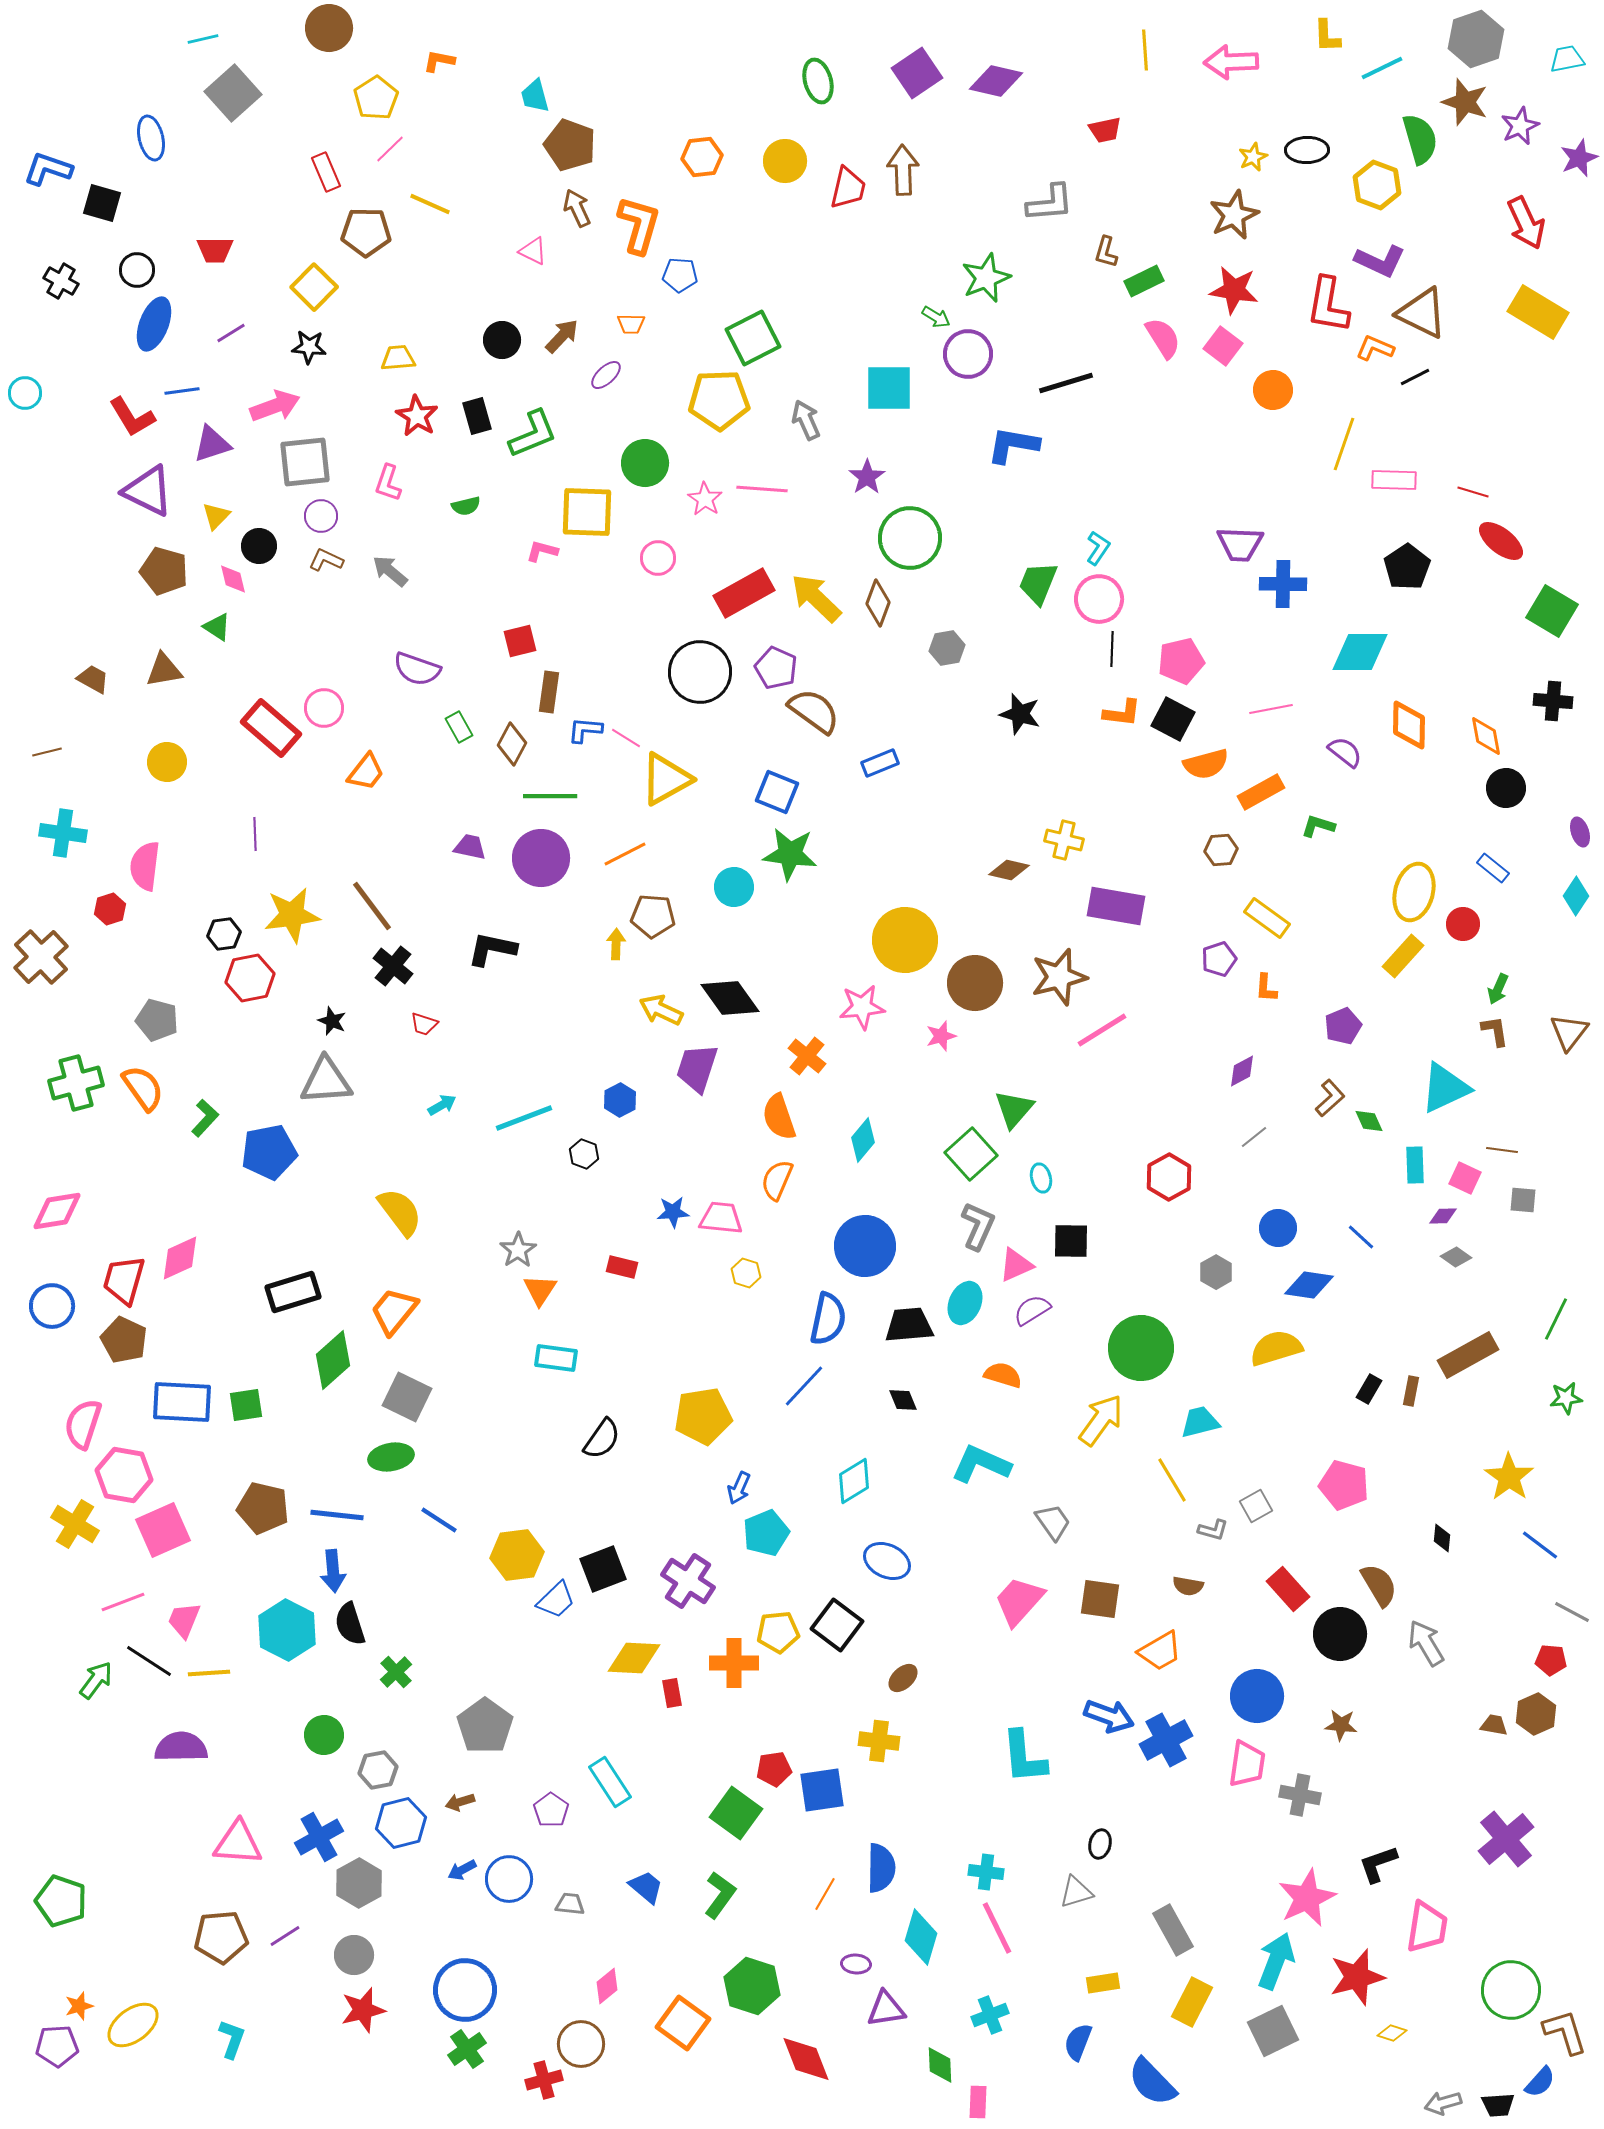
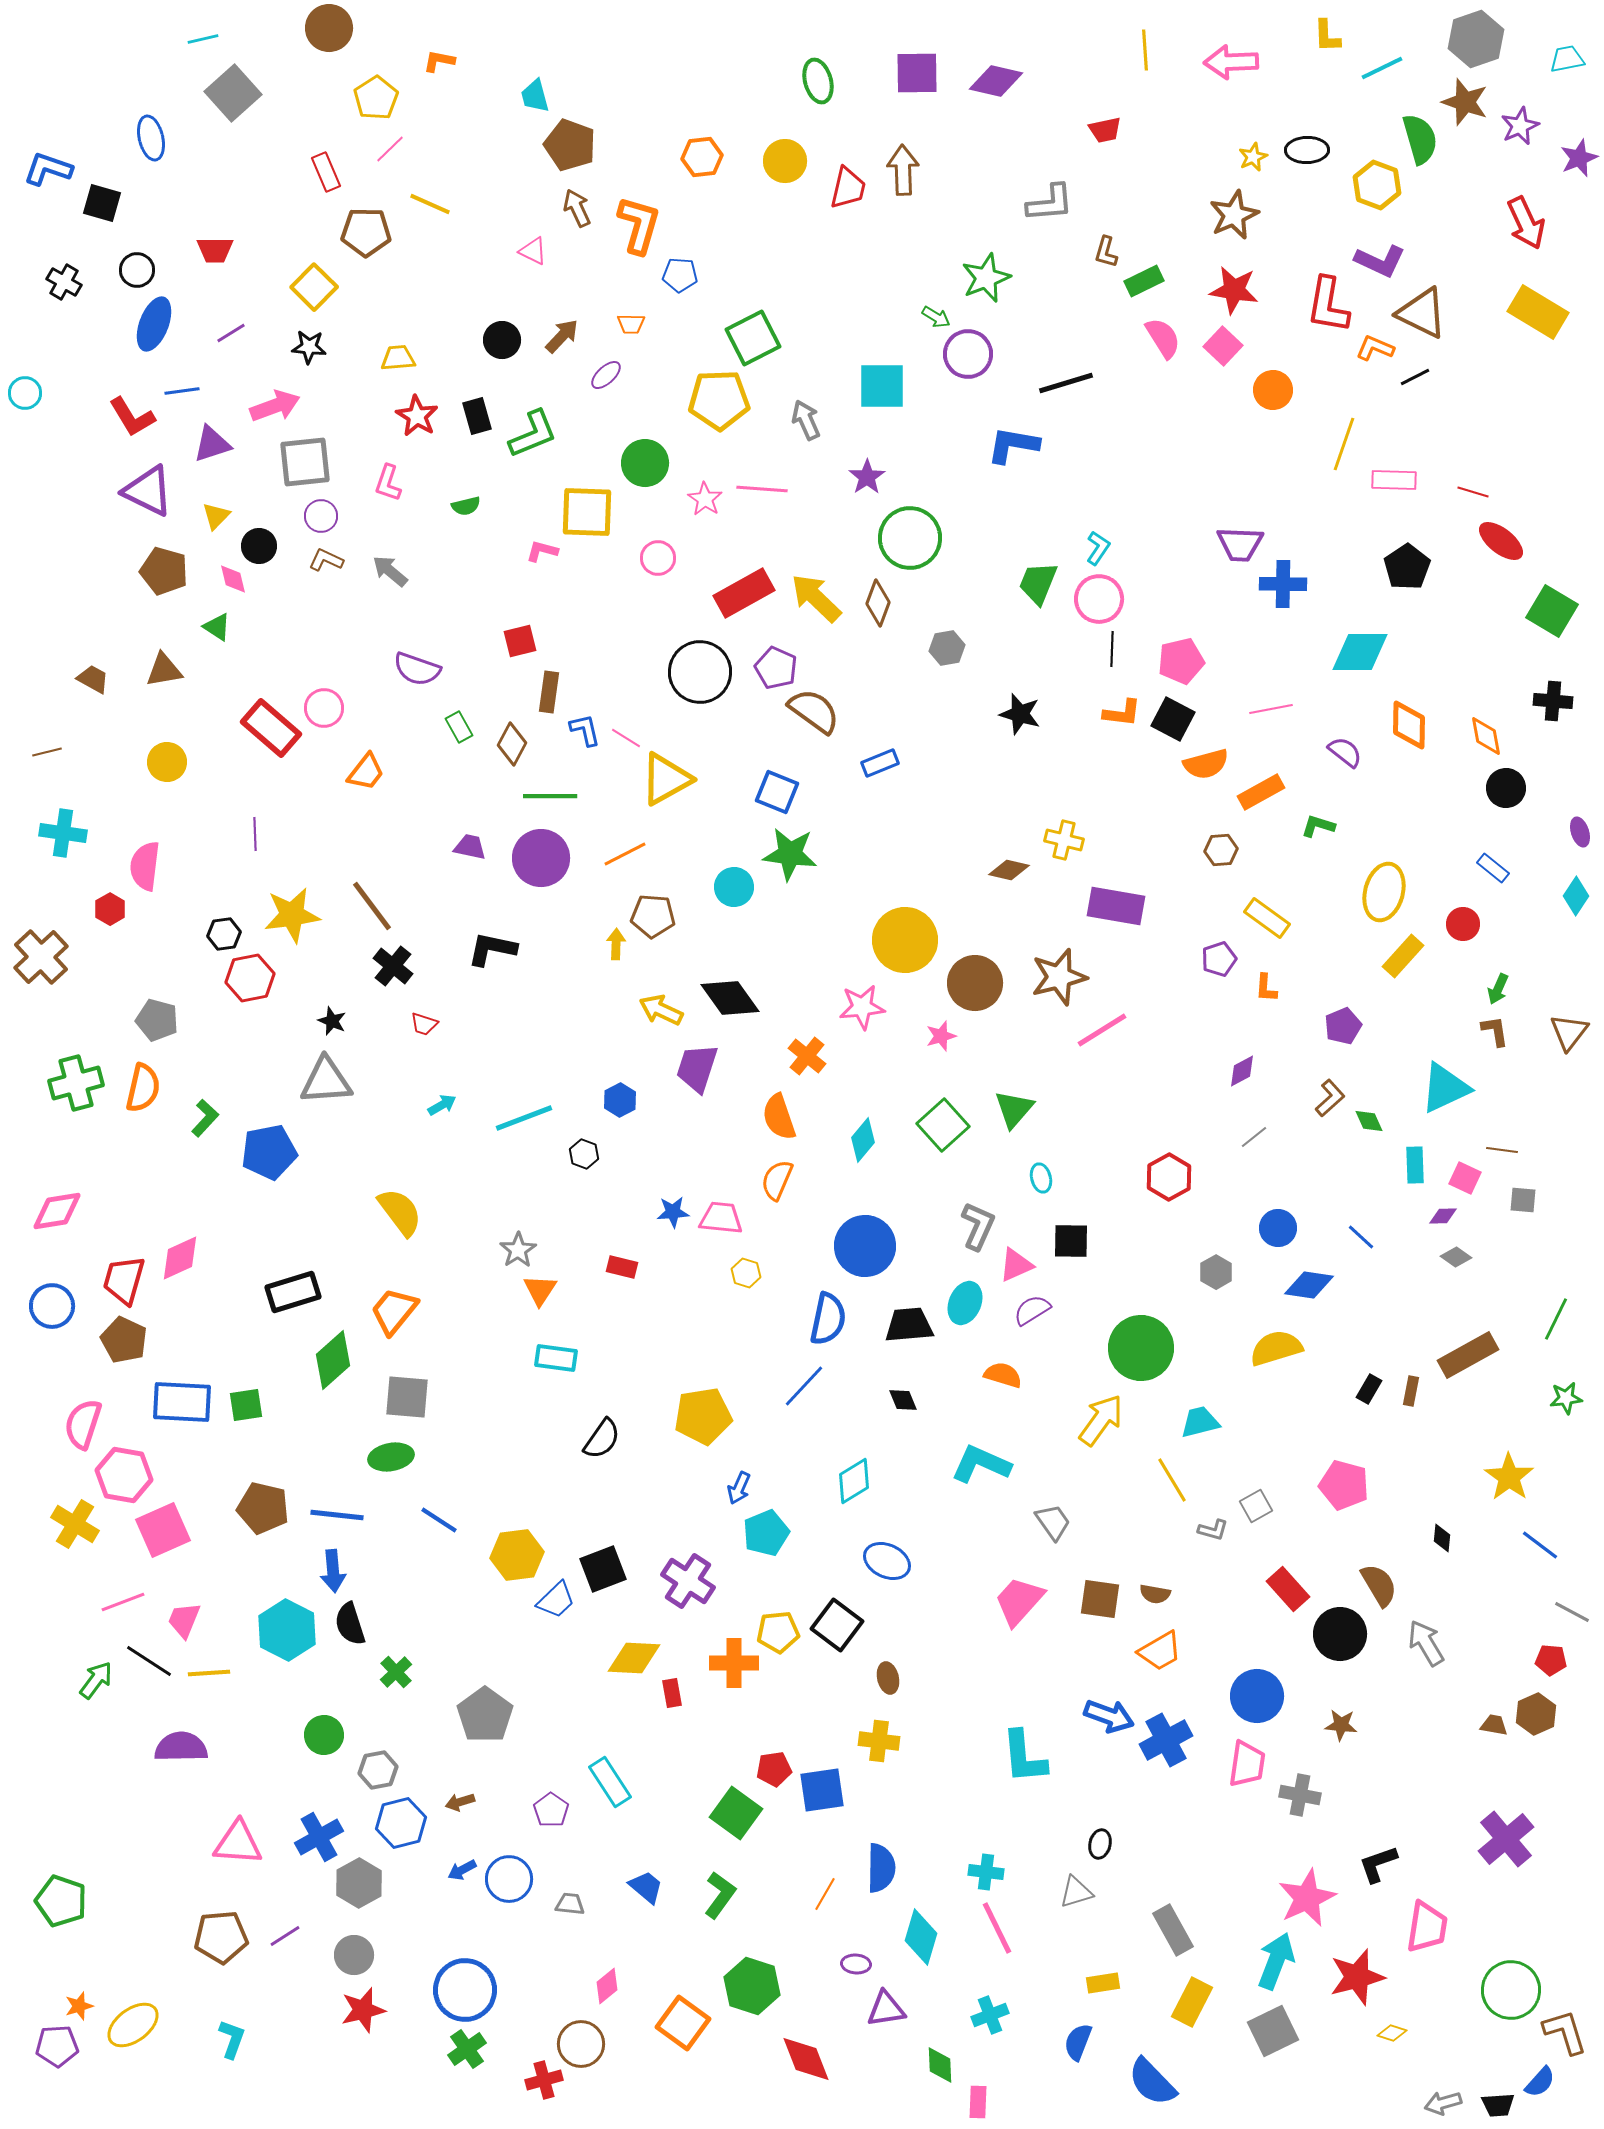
purple square at (917, 73): rotated 33 degrees clockwise
black cross at (61, 281): moved 3 px right, 1 px down
pink square at (1223, 346): rotated 6 degrees clockwise
cyan square at (889, 388): moved 7 px left, 2 px up
blue L-shape at (585, 730): rotated 72 degrees clockwise
yellow ellipse at (1414, 892): moved 30 px left
red hexagon at (110, 909): rotated 12 degrees counterclockwise
orange semicircle at (143, 1088): rotated 48 degrees clockwise
green square at (971, 1154): moved 28 px left, 29 px up
gray square at (407, 1397): rotated 21 degrees counterclockwise
brown semicircle at (1188, 1586): moved 33 px left, 8 px down
brown ellipse at (903, 1678): moved 15 px left; rotated 60 degrees counterclockwise
gray pentagon at (485, 1726): moved 11 px up
